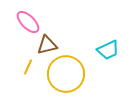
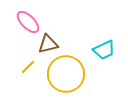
brown triangle: moved 1 px right, 1 px up
cyan trapezoid: moved 4 px left
yellow line: rotated 21 degrees clockwise
